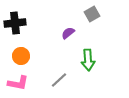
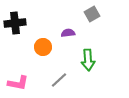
purple semicircle: rotated 32 degrees clockwise
orange circle: moved 22 px right, 9 px up
